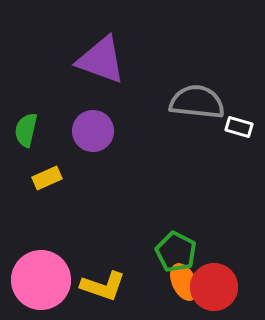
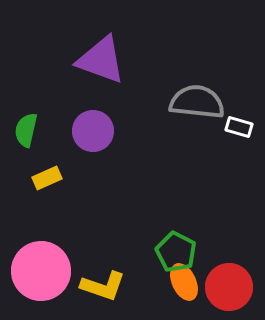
pink circle: moved 9 px up
red circle: moved 15 px right
